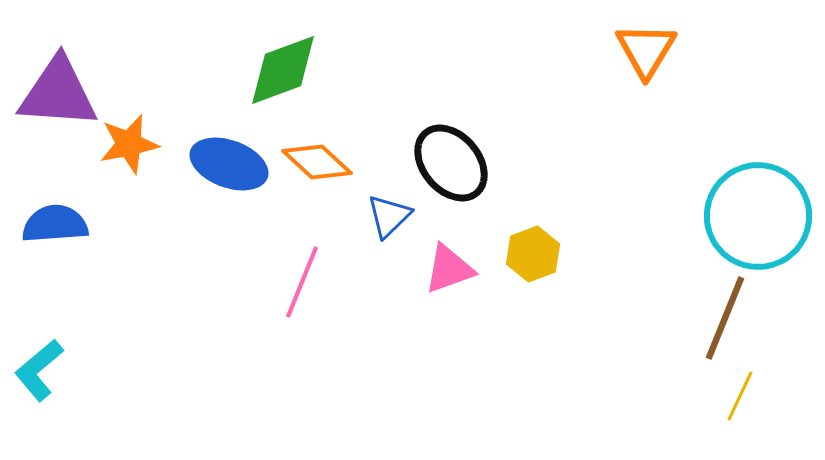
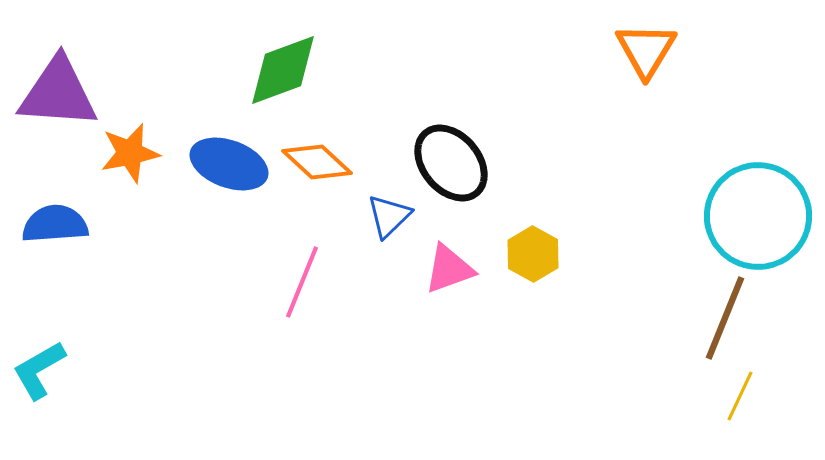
orange star: moved 1 px right, 9 px down
yellow hexagon: rotated 10 degrees counterclockwise
cyan L-shape: rotated 10 degrees clockwise
